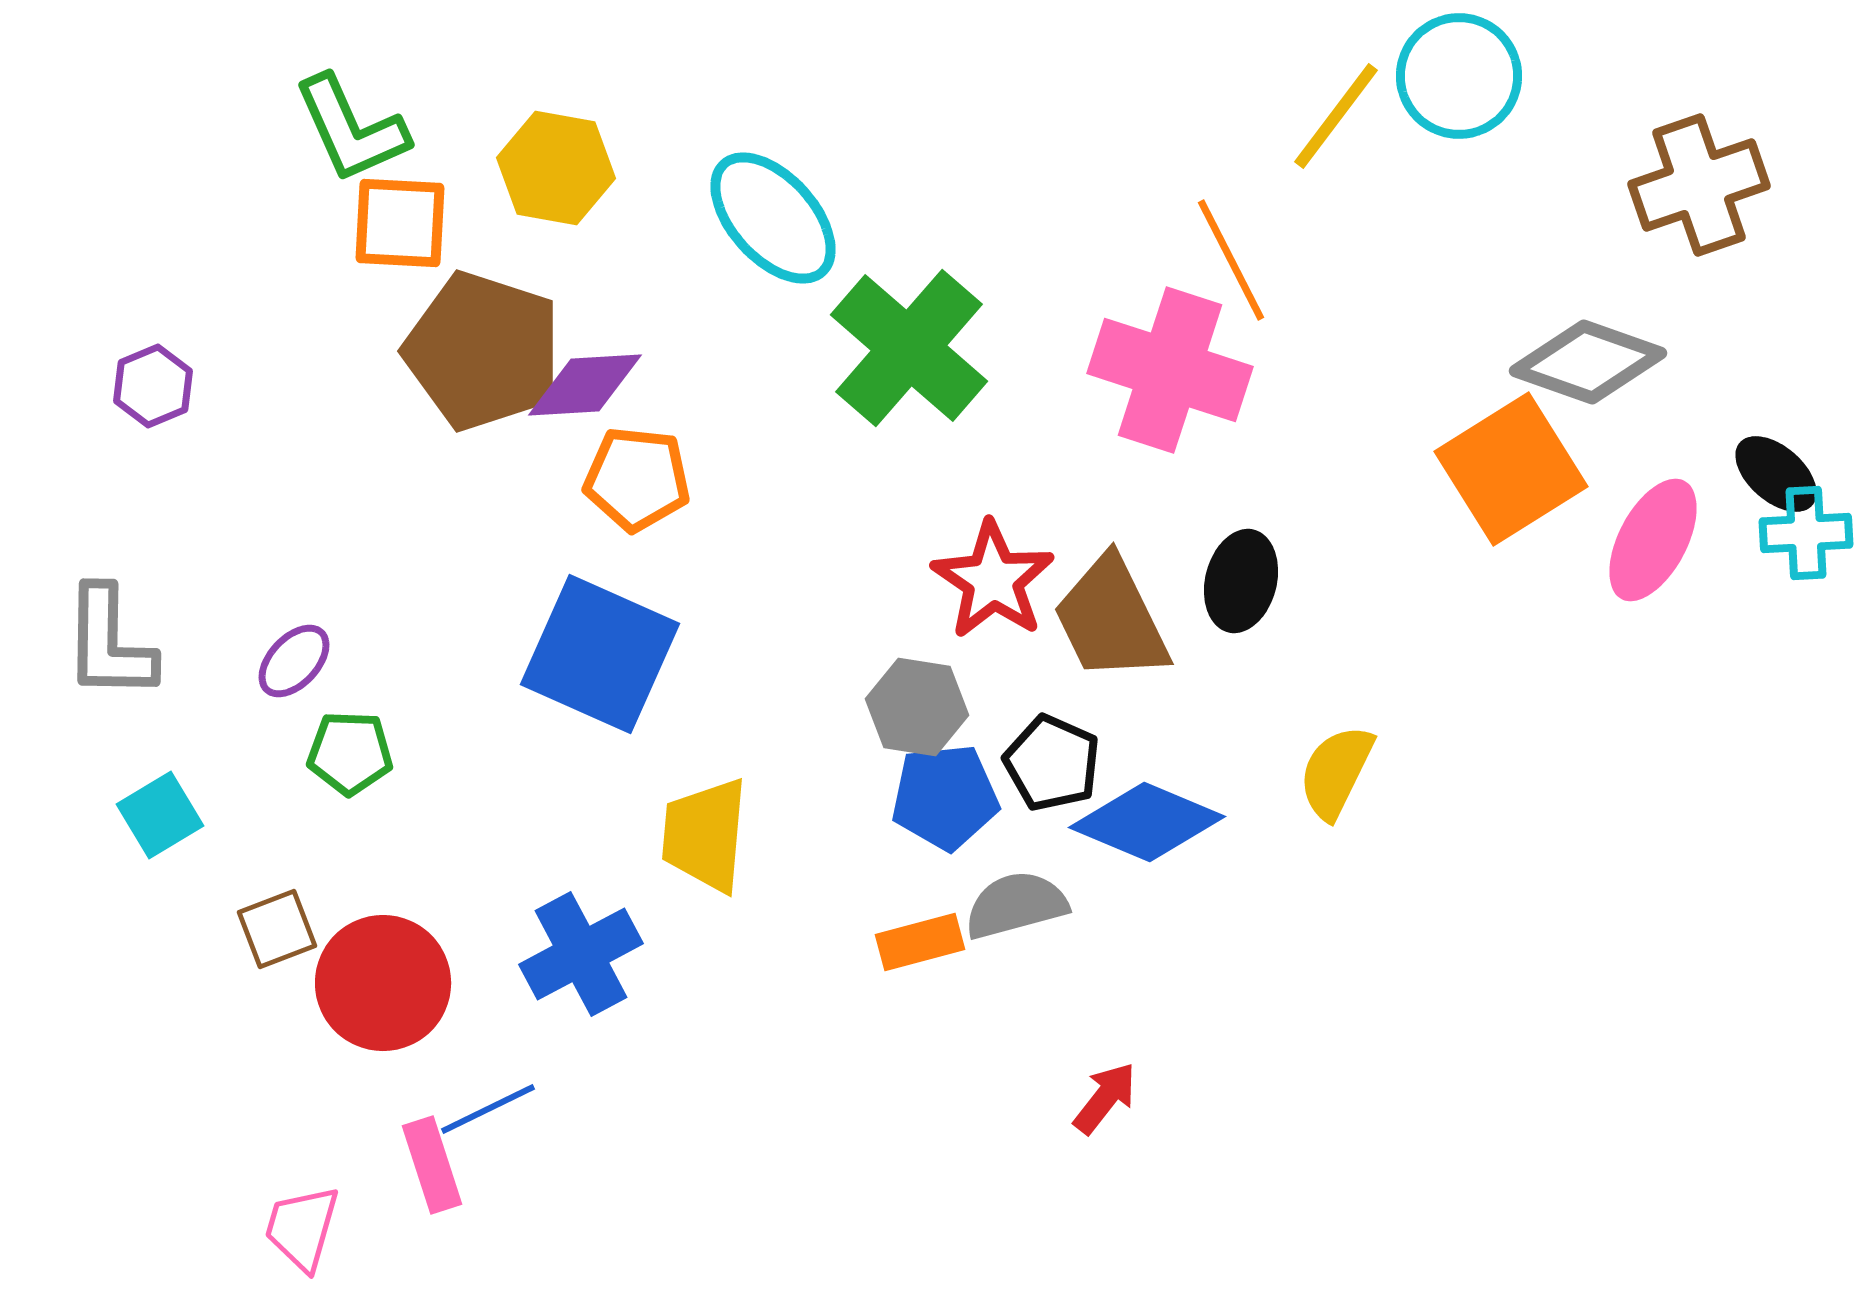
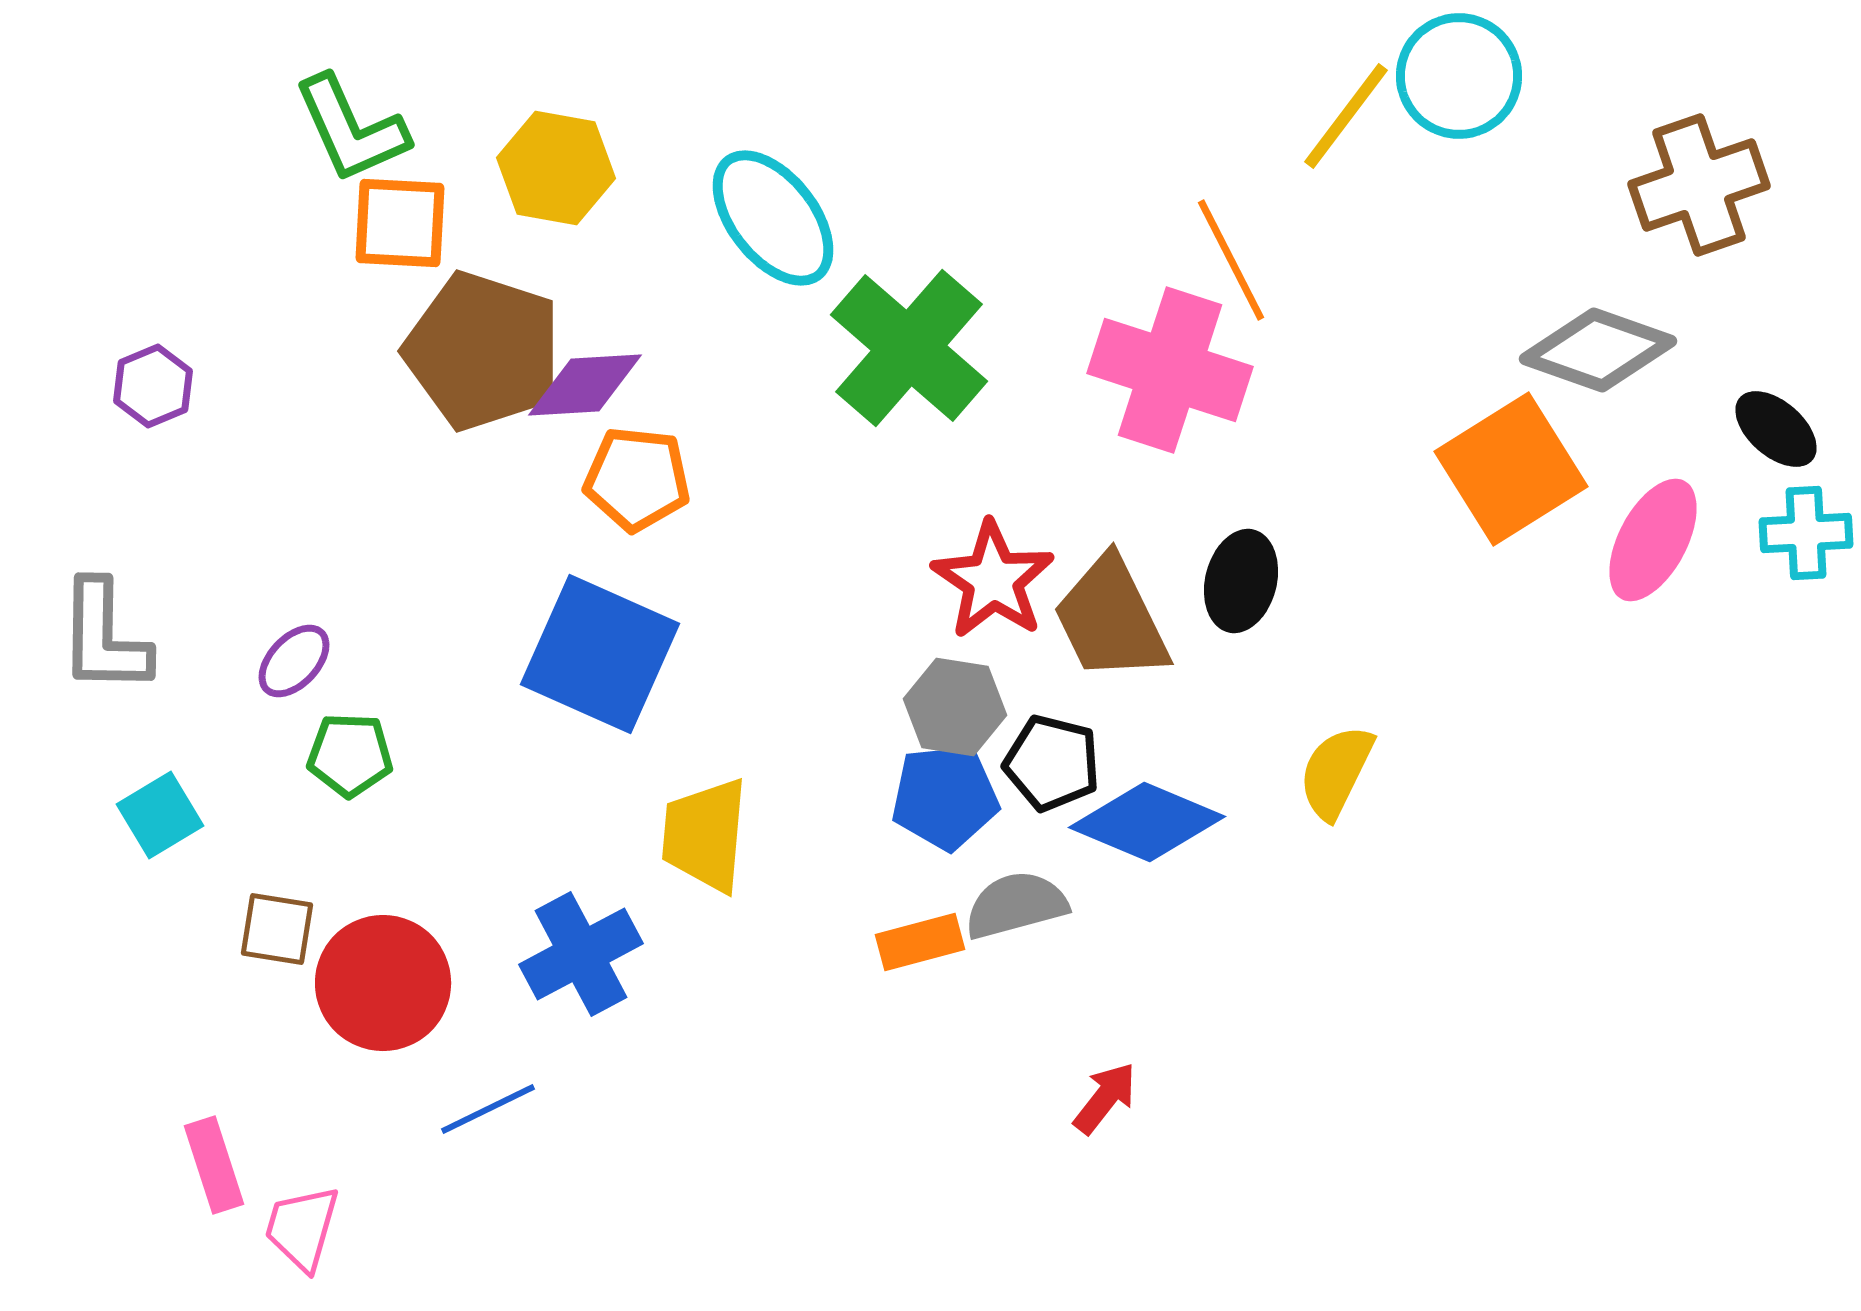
yellow line at (1336, 116): moved 10 px right
cyan ellipse at (773, 218): rotated 4 degrees clockwise
gray diamond at (1588, 362): moved 10 px right, 12 px up
black ellipse at (1776, 474): moved 45 px up
gray L-shape at (109, 643): moved 5 px left, 6 px up
gray hexagon at (917, 707): moved 38 px right
green pentagon at (350, 753): moved 2 px down
black pentagon at (1052, 763): rotated 10 degrees counterclockwise
brown square at (277, 929): rotated 30 degrees clockwise
pink rectangle at (432, 1165): moved 218 px left
